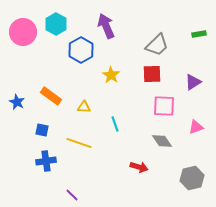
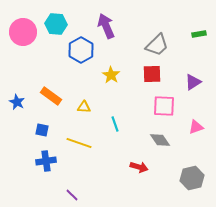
cyan hexagon: rotated 25 degrees counterclockwise
gray diamond: moved 2 px left, 1 px up
